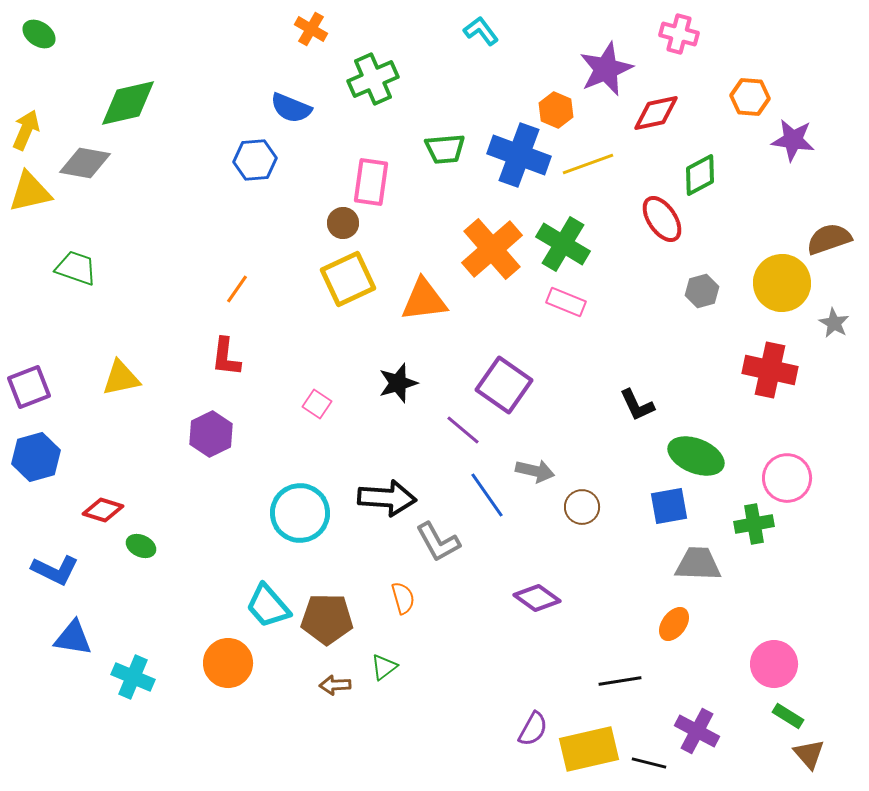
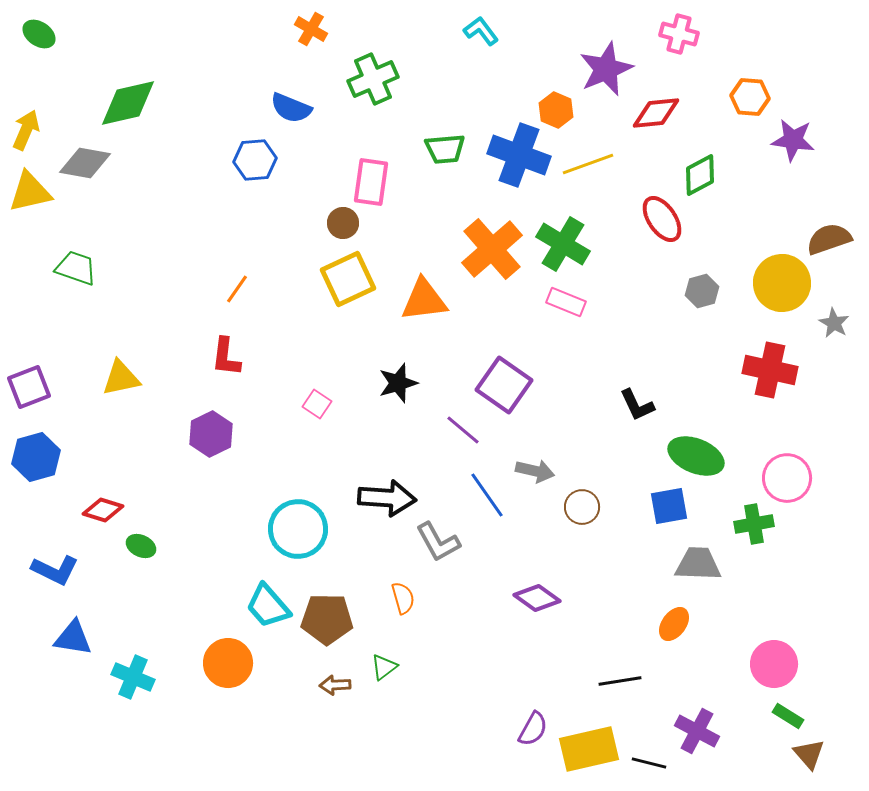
red diamond at (656, 113): rotated 6 degrees clockwise
cyan circle at (300, 513): moved 2 px left, 16 px down
